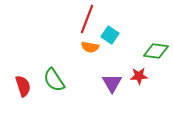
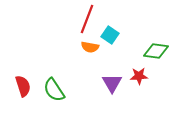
green semicircle: moved 10 px down
